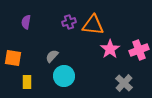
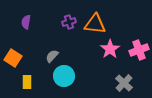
orange triangle: moved 2 px right, 1 px up
orange square: rotated 24 degrees clockwise
